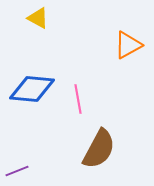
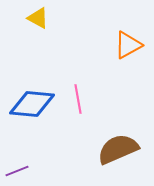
blue diamond: moved 15 px down
brown semicircle: moved 19 px right; rotated 141 degrees counterclockwise
